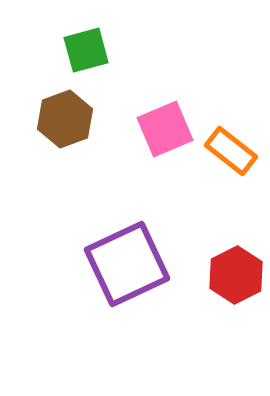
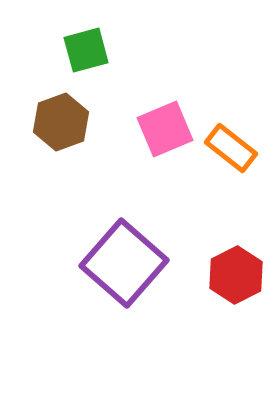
brown hexagon: moved 4 px left, 3 px down
orange rectangle: moved 3 px up
purple square: moved 3 px left, 1 px up; rotated 24 degrees counterclockwise
